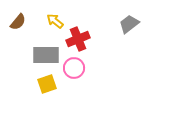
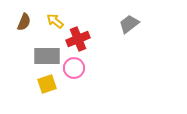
brown semicircle: moved 6 px right; rotated 18 degrees counterclockwise
gray rectangle: moved 1 px right, 1 px down
